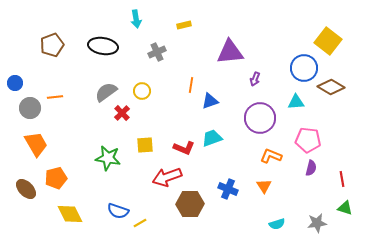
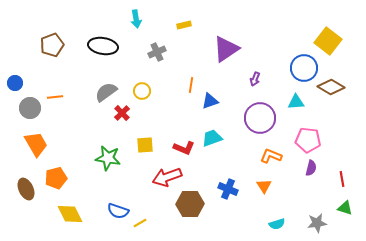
purple triangle at (230, 52): moved 4 px left, 3 px up; rotated 28 degrees counterclockwise
brown ellipse at (26, 189): rotated 20 degrees clockwise
